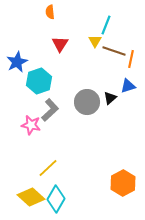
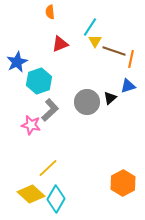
cyan line: moved 16 px left, 2 px down; rotated 12 degrees clockwise
red triangle: rotated 36 degrees clockwise
yellow diamond: moved 3 px up
